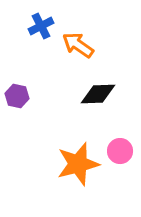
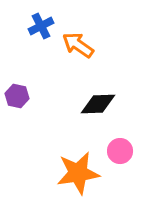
black diamond: moved 10 px down
orange star: moved 9 px down; rotated 6 degrees clockwise
